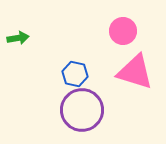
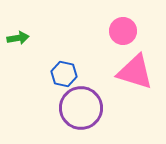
blue hexagon: moved 11 px left
purple circle: moved 1 px left, 2 px up
